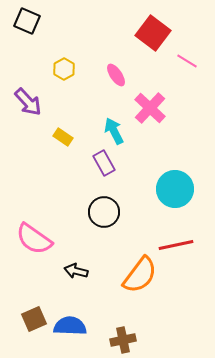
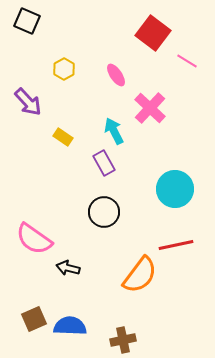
black arrow: moved 8 px left, 3 px up
